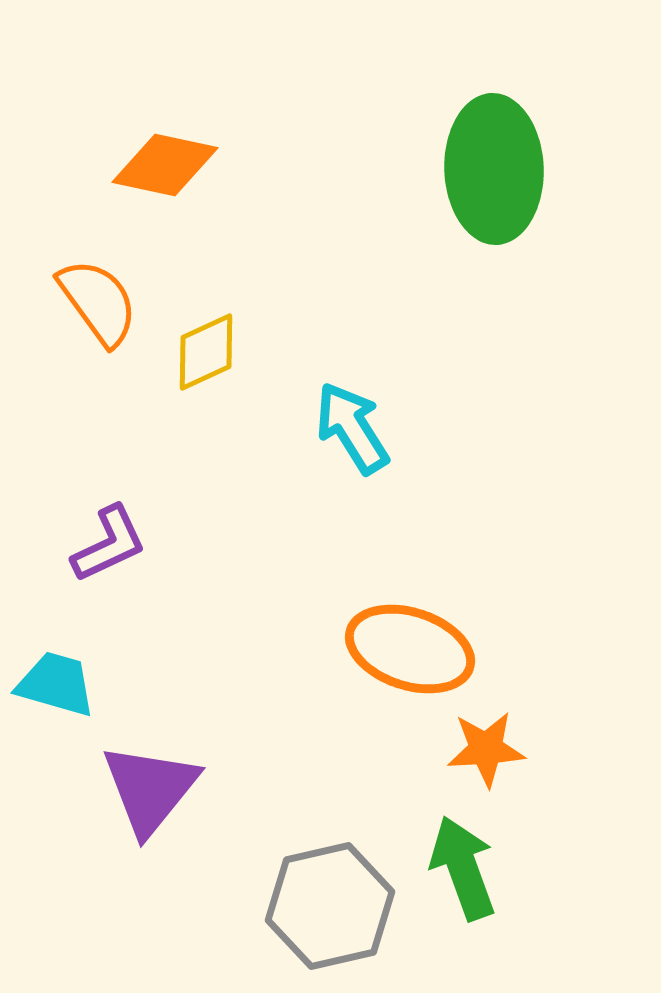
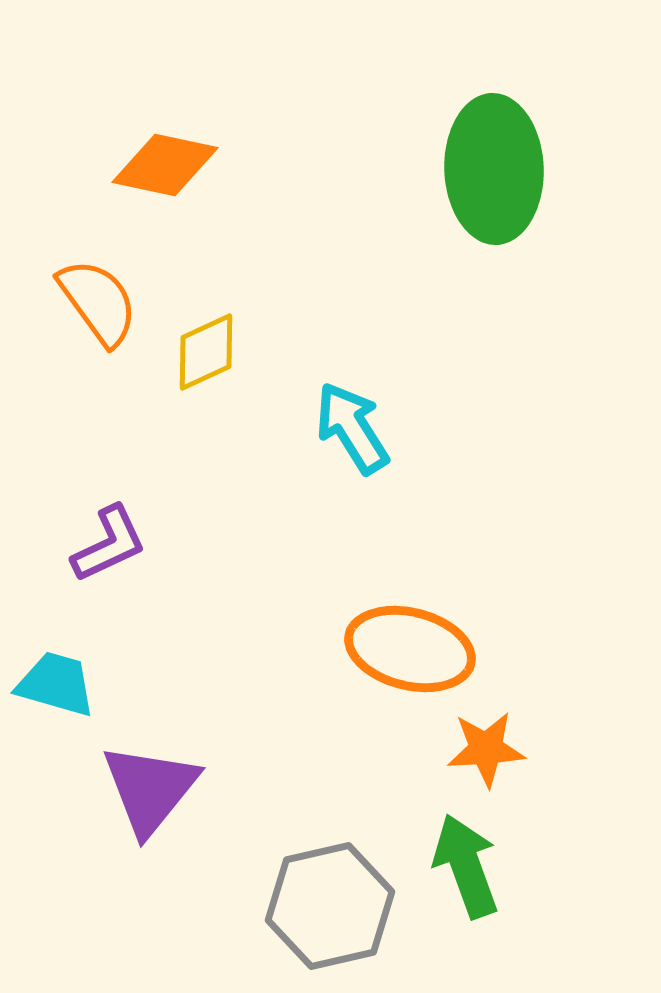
orange ellipse: rotated 4 degrees counterclockwise
green arrow: moved 3 px right, 2 px up
